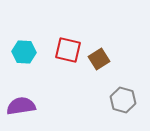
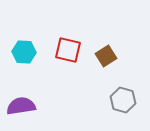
brown square: moved 7 px right, 3 px up
